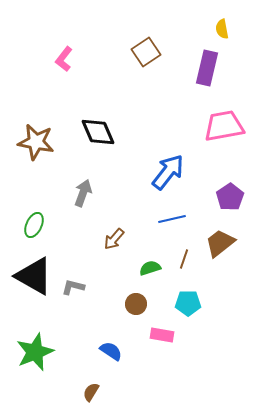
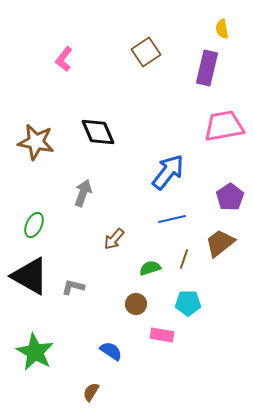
black triangle: moved 4 px left
green star: rotated 21 degrees counterclockwise
